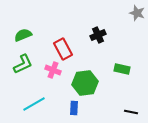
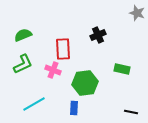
red rectangle: rotated 25 degrees clockwise
